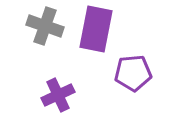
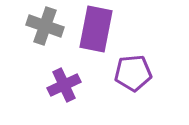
purple cross: moved 6 px right, 10 px up
